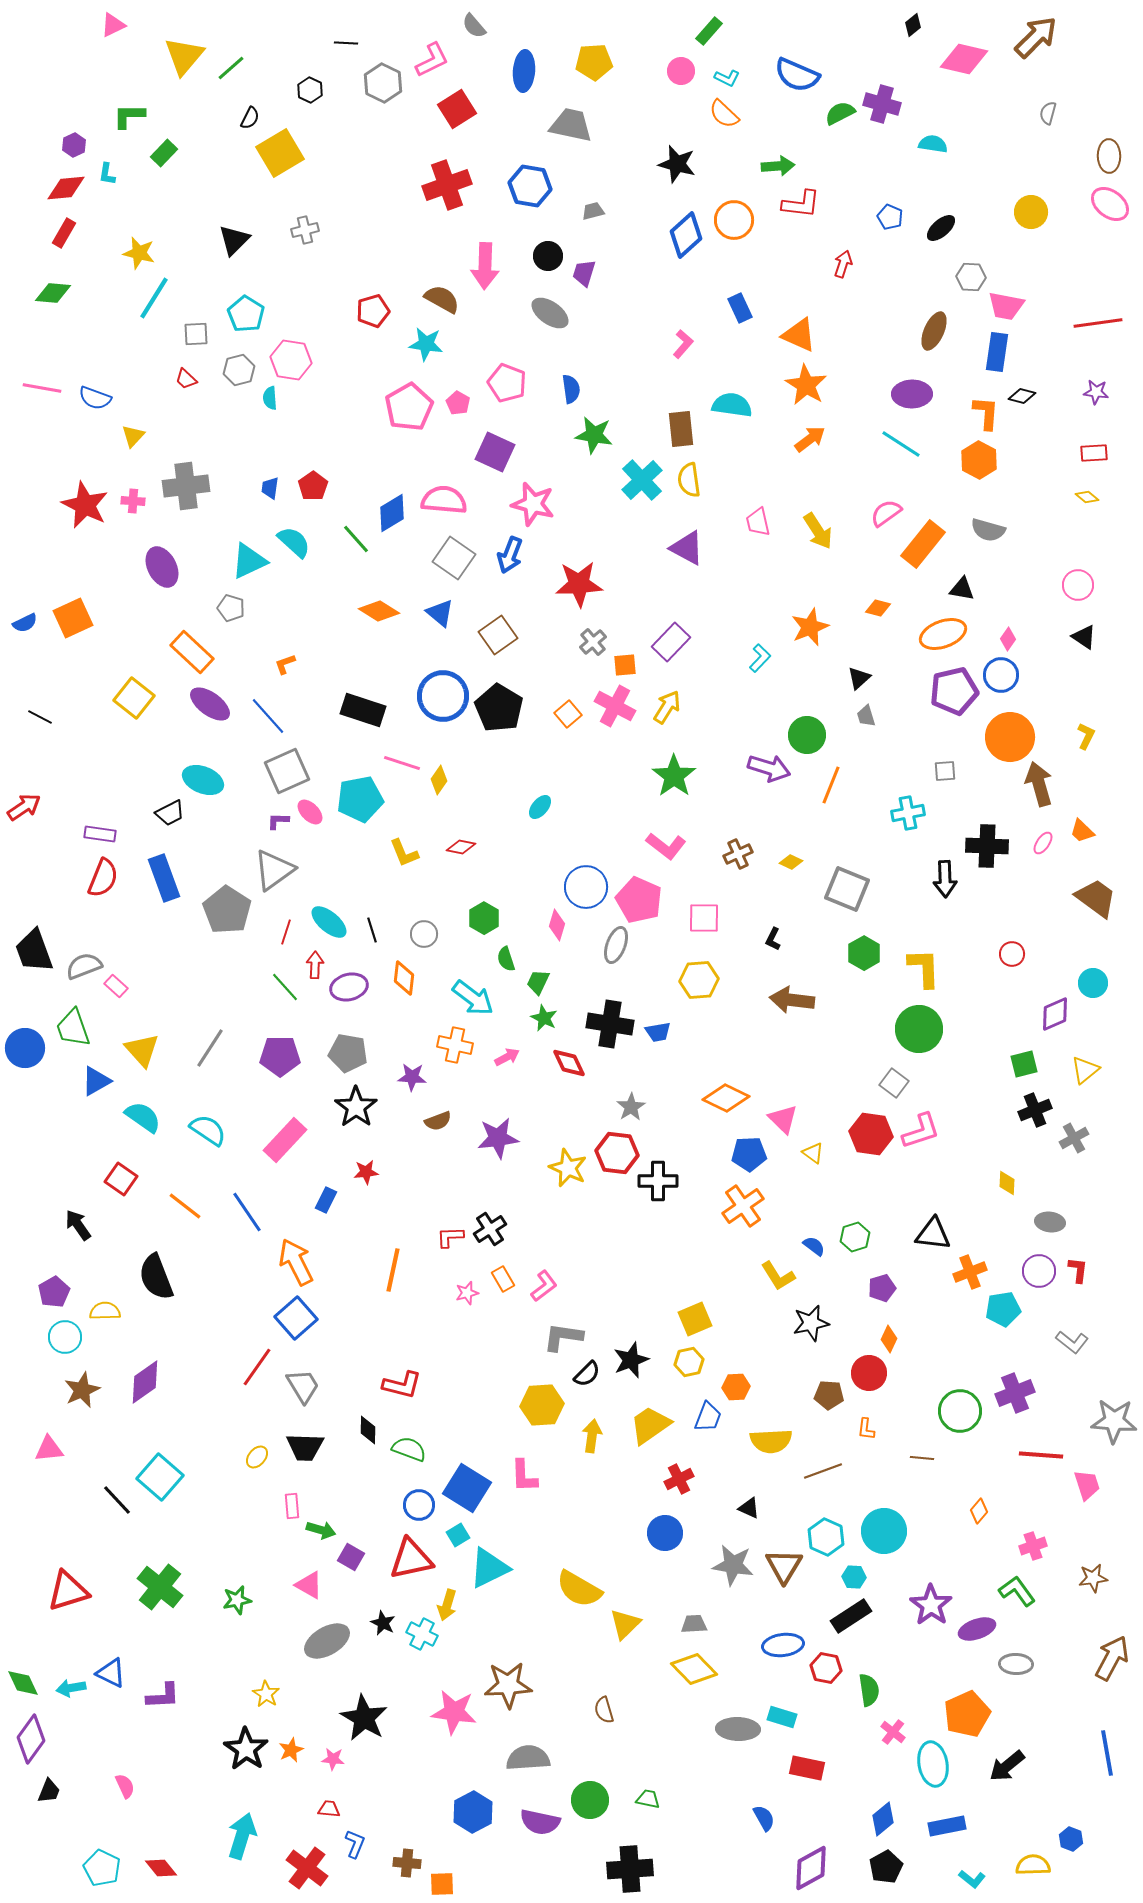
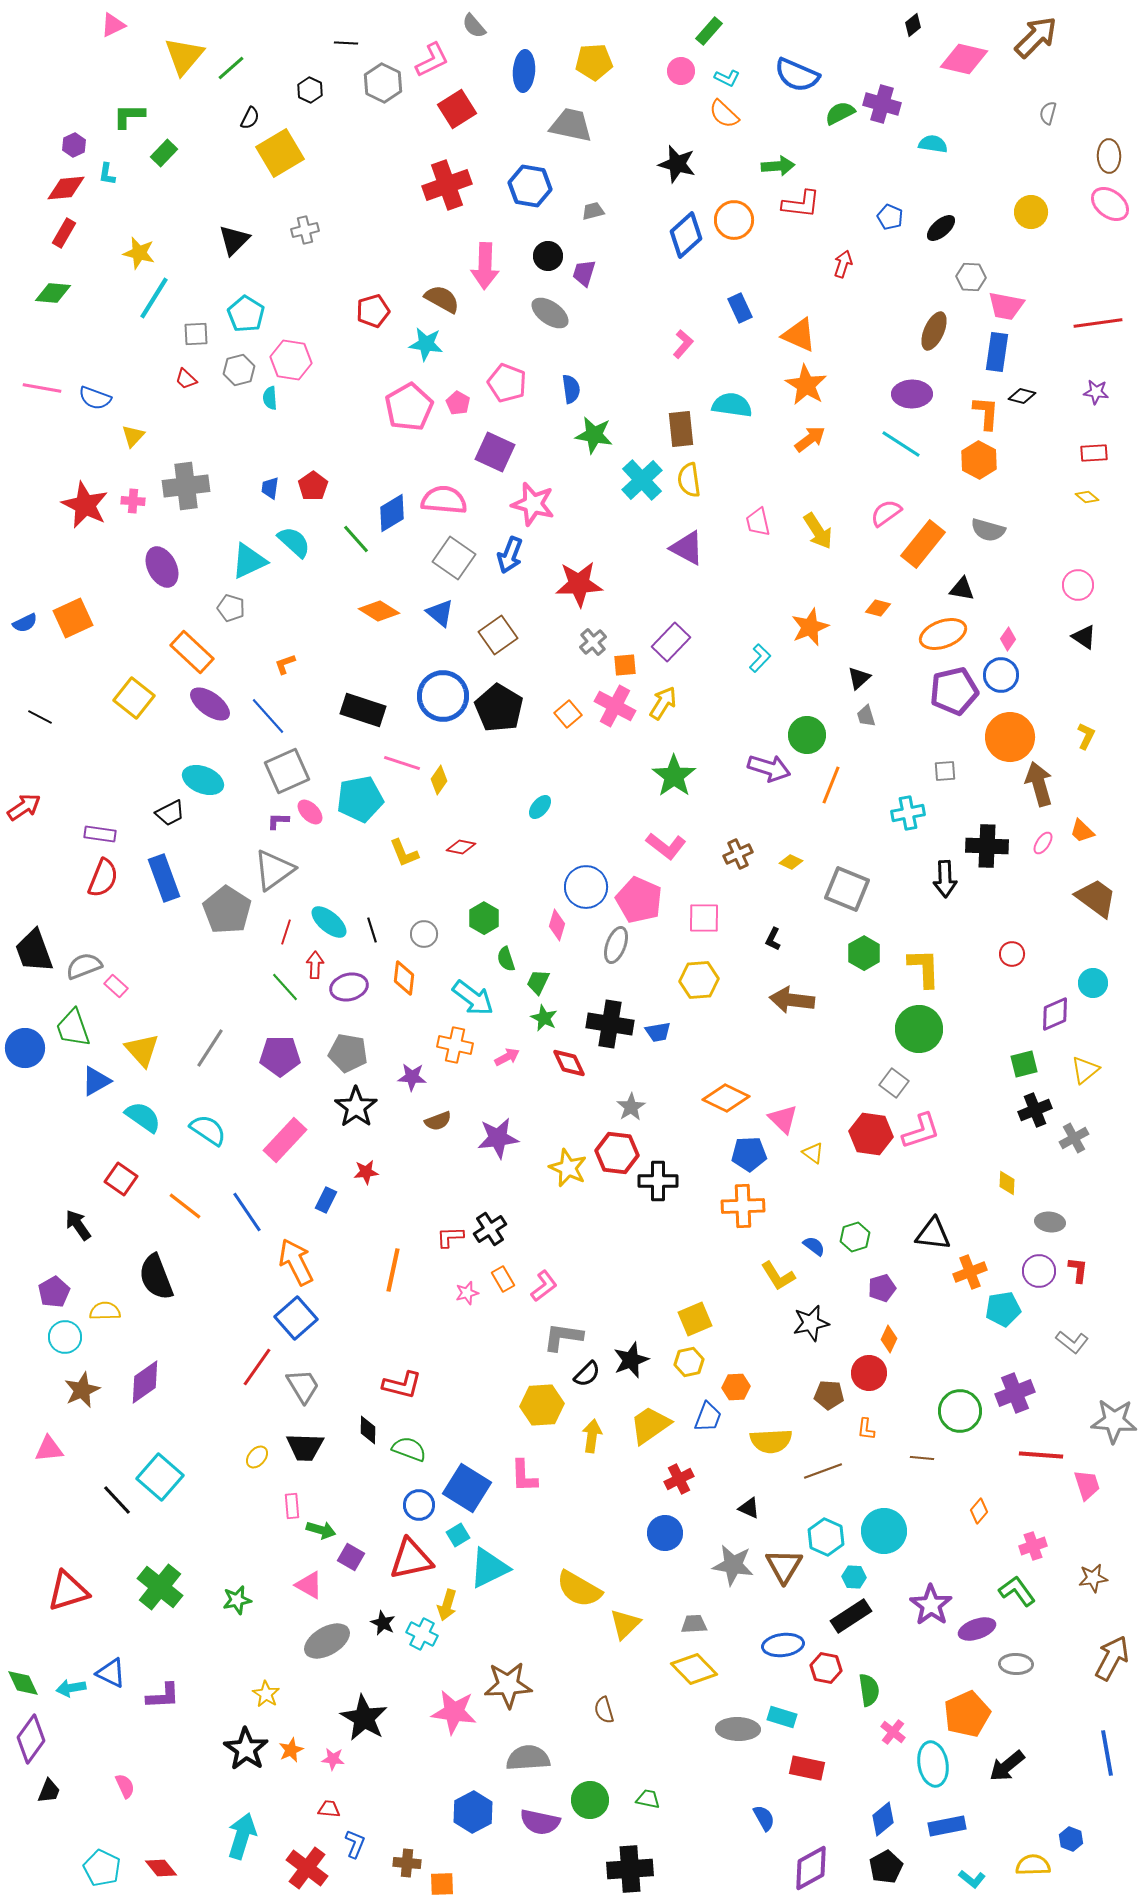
yellow arrow at (667, 707): moved 4 px left, 4 px up
orange cross at (743, 1206): rotated 33 degrees clockwise
